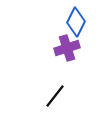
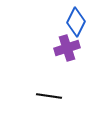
black line: moved 6 px left; rotated 60 degrees clockwise
